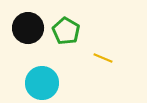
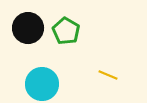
yellow line: moved 5 px right, 17 px down
cyan circle: moved 1 px down
